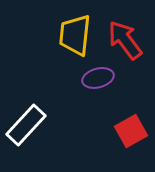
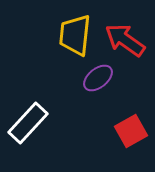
red arrow: rotated 18 degrees counterclockwise
purple ellipse: rotated 24 degrees counterclockwise
white rectangle: moved 2 px right, 2 px up
